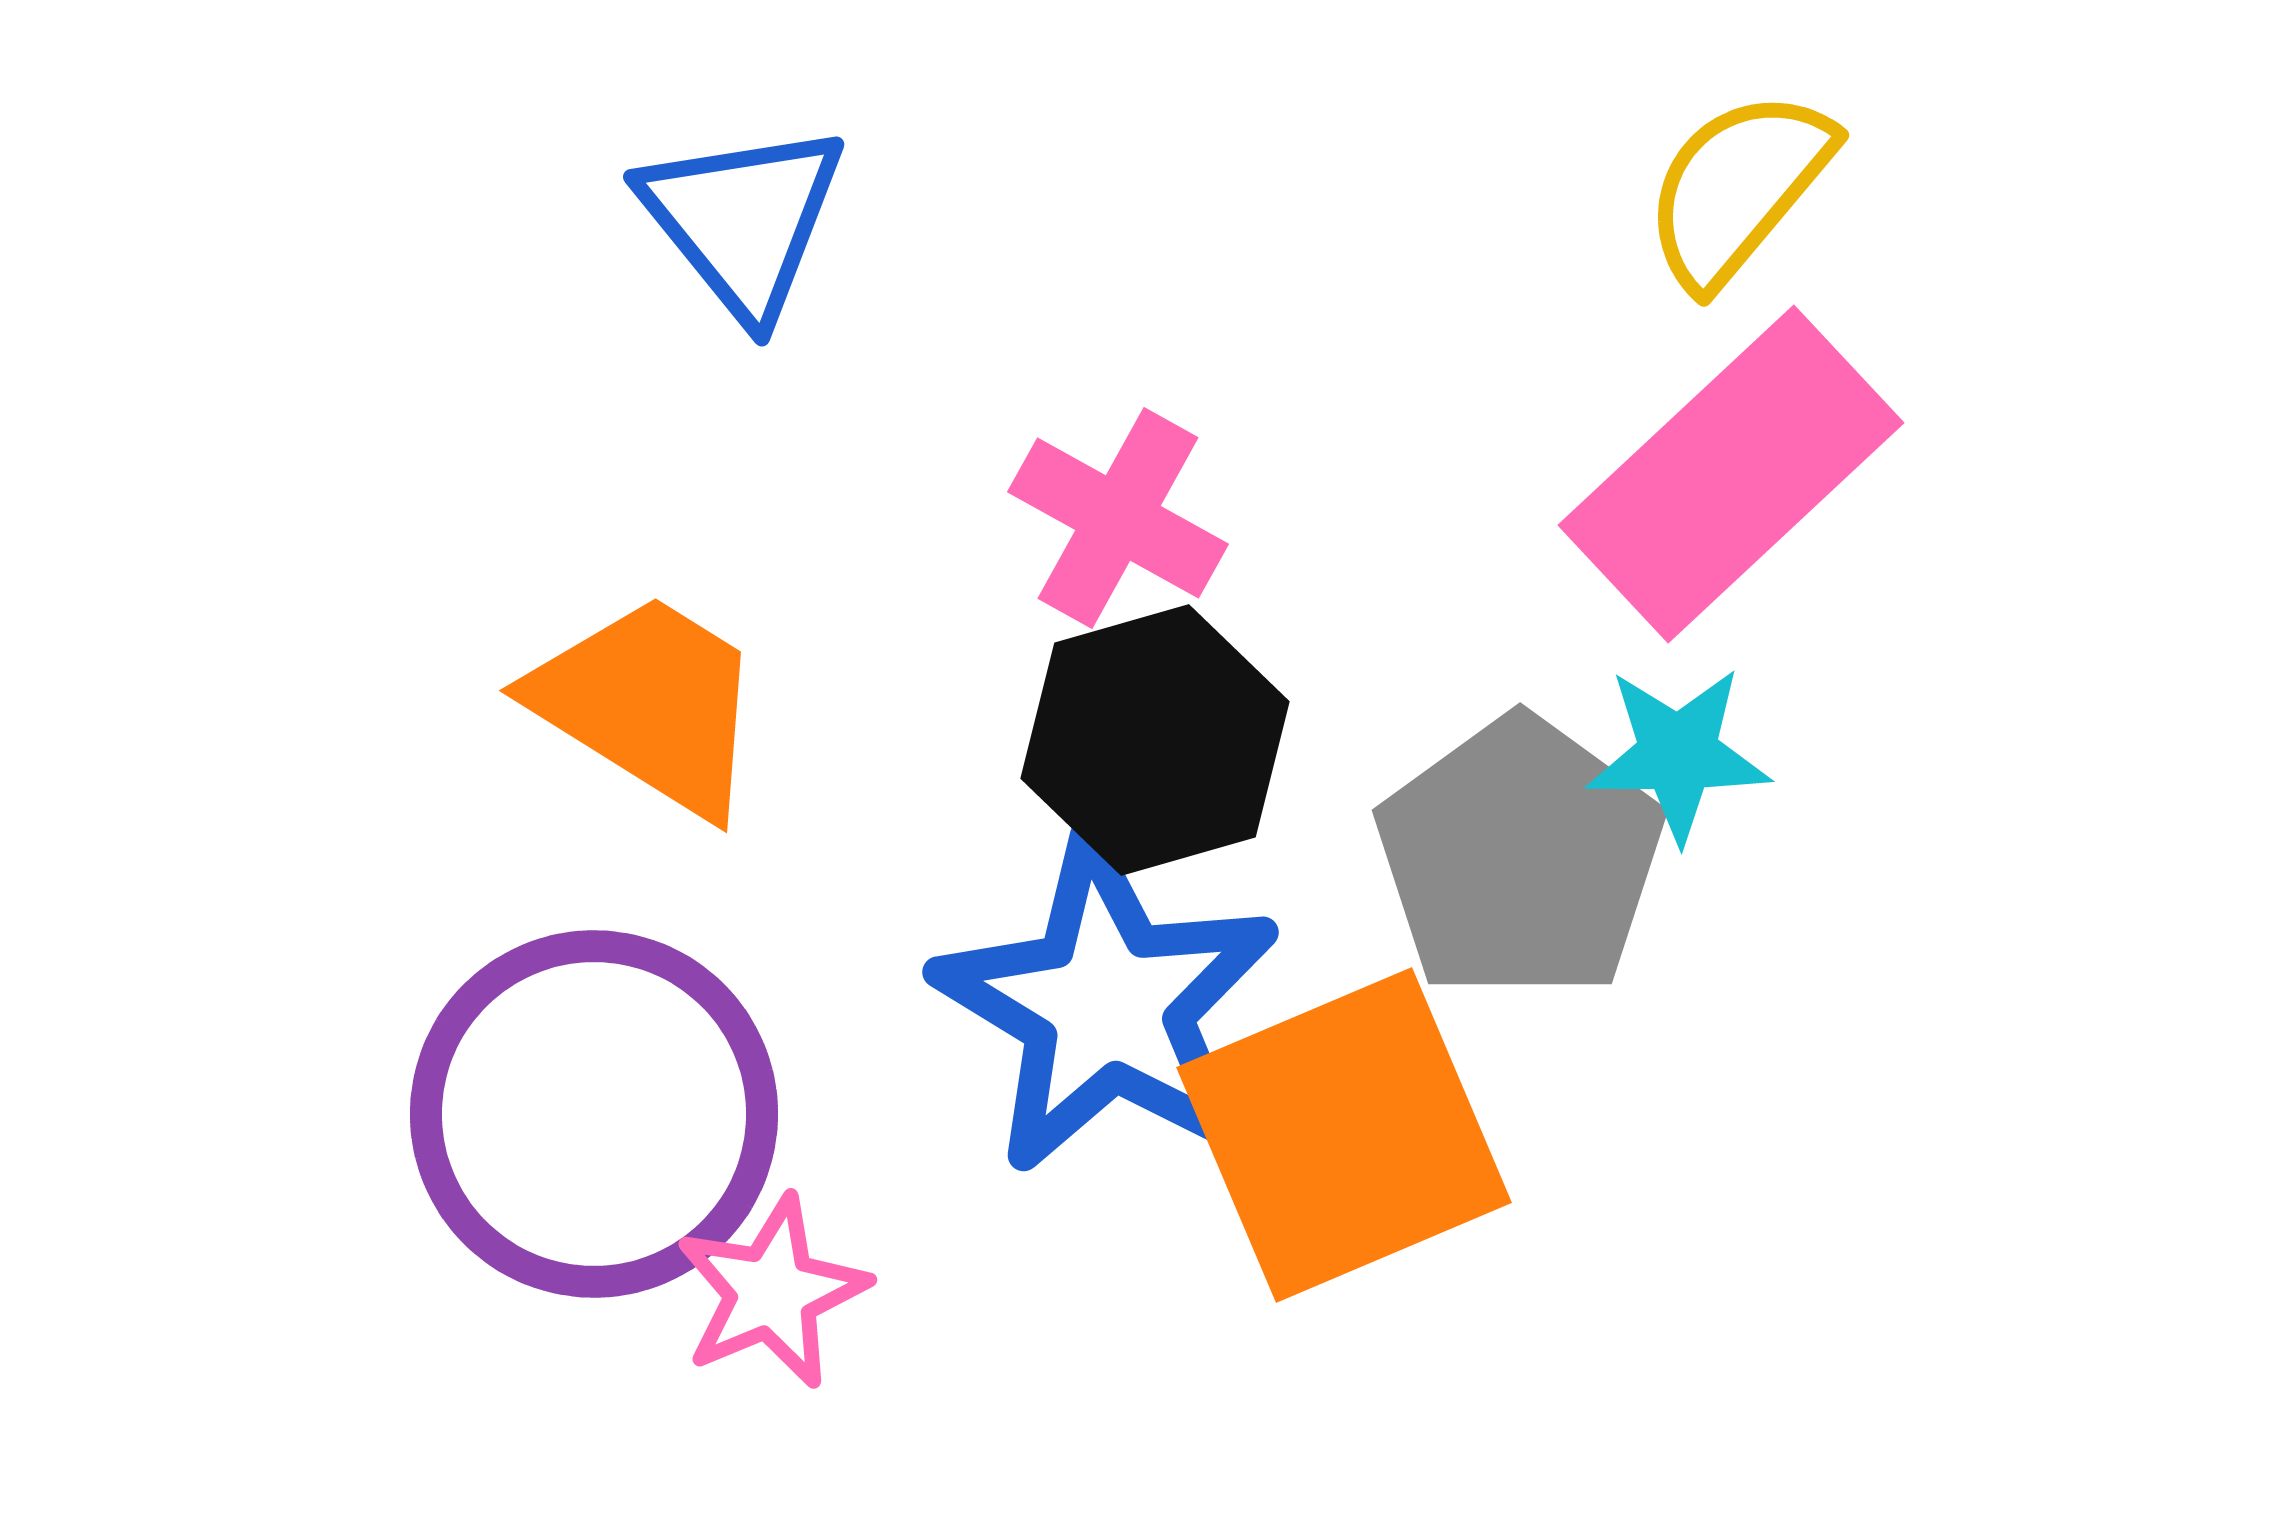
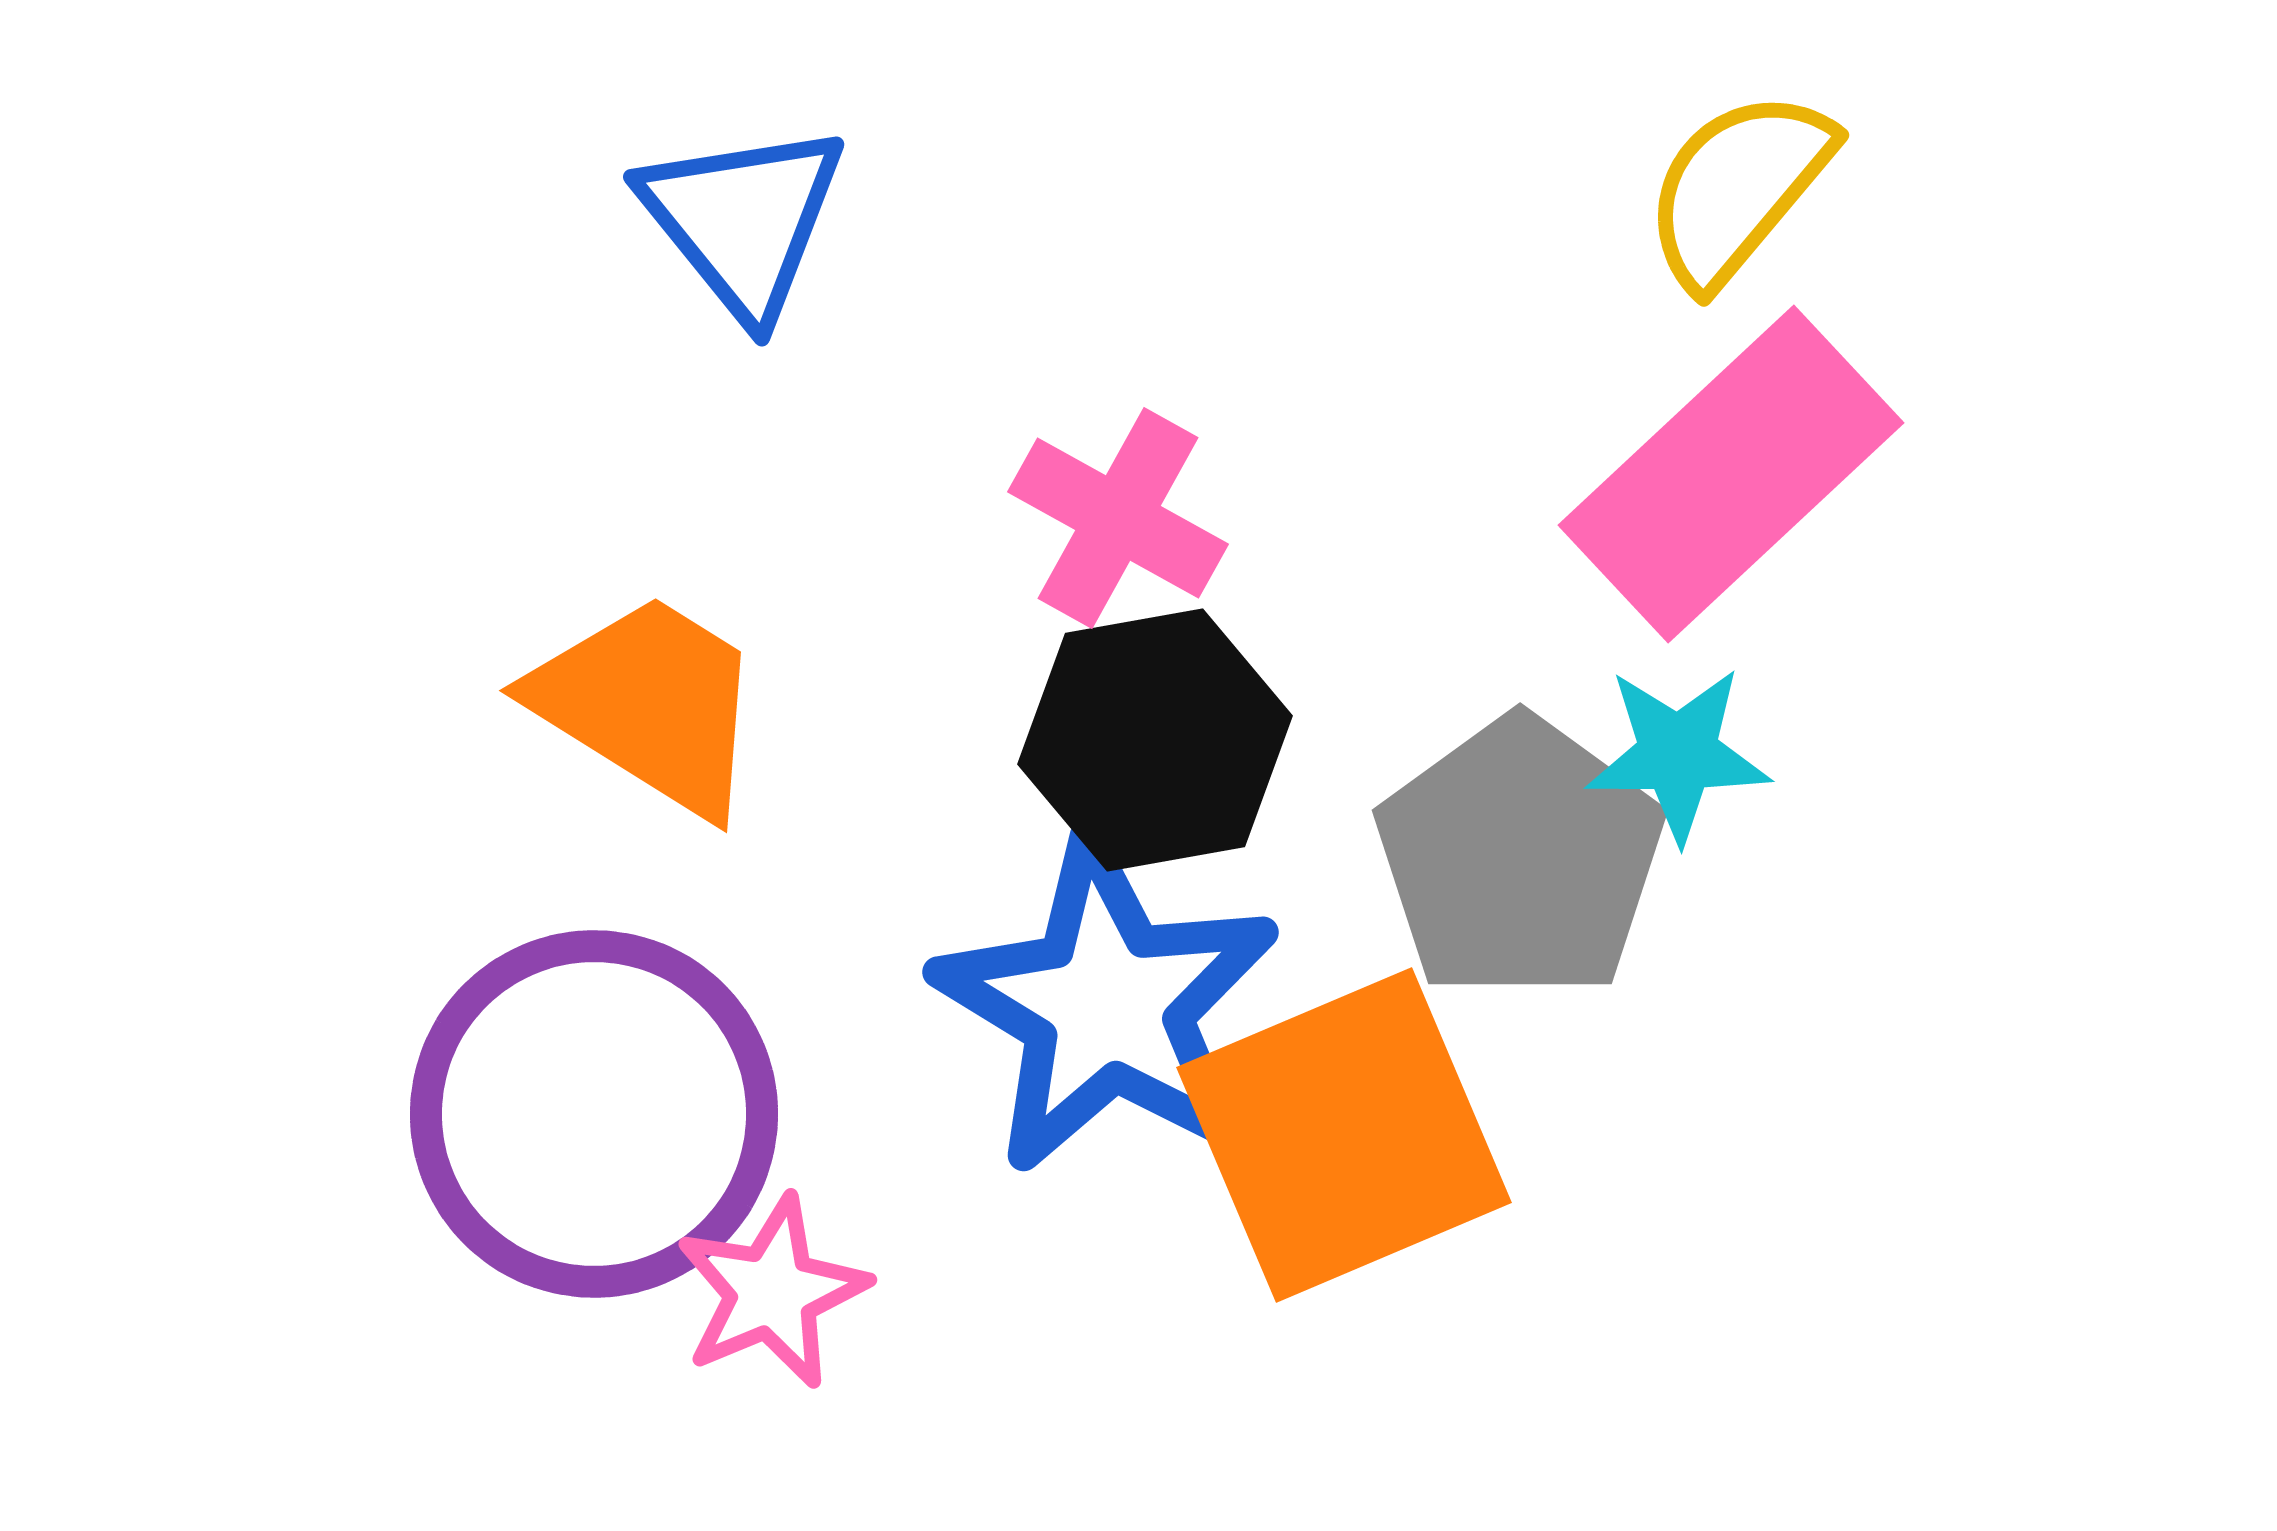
black hexagon: rotated 6 degrees clockwise
